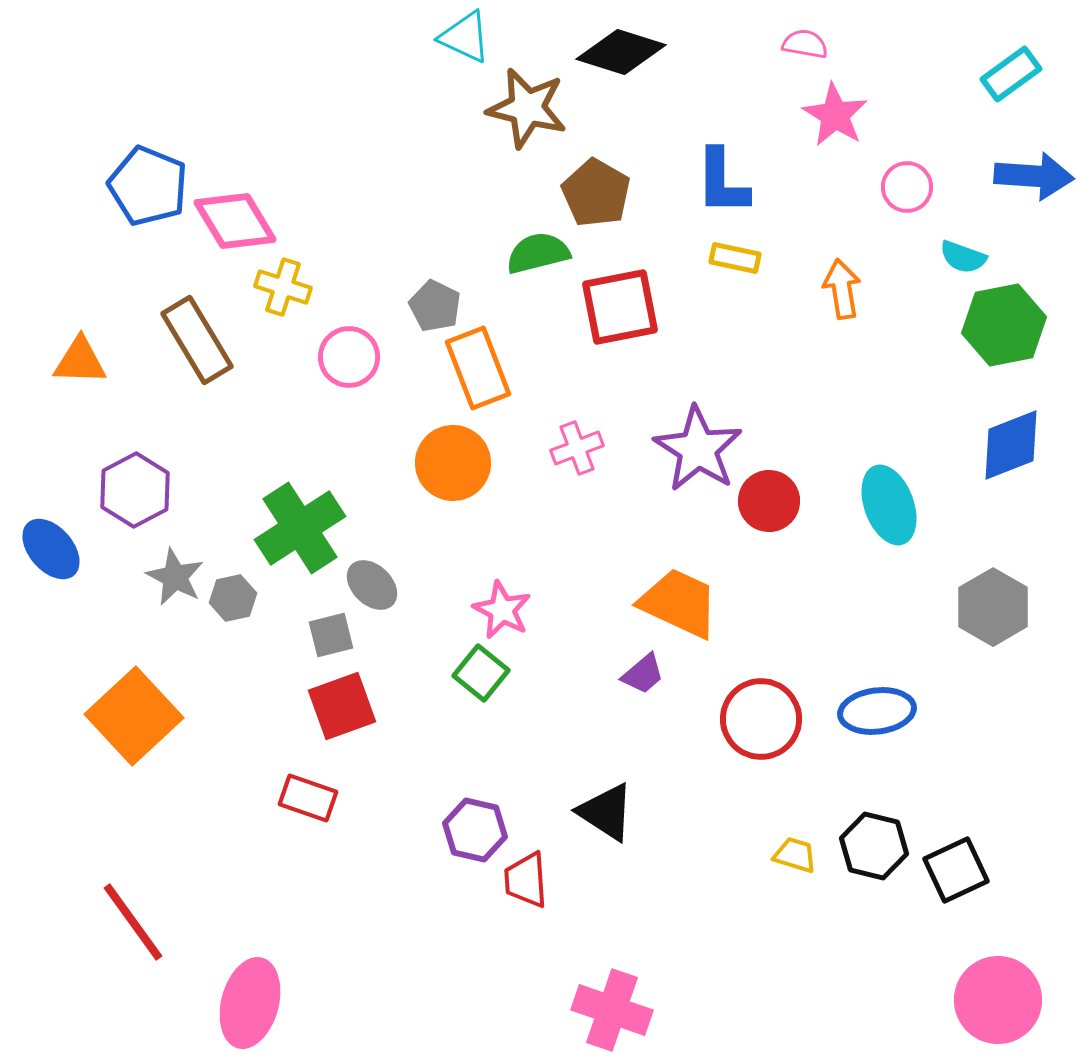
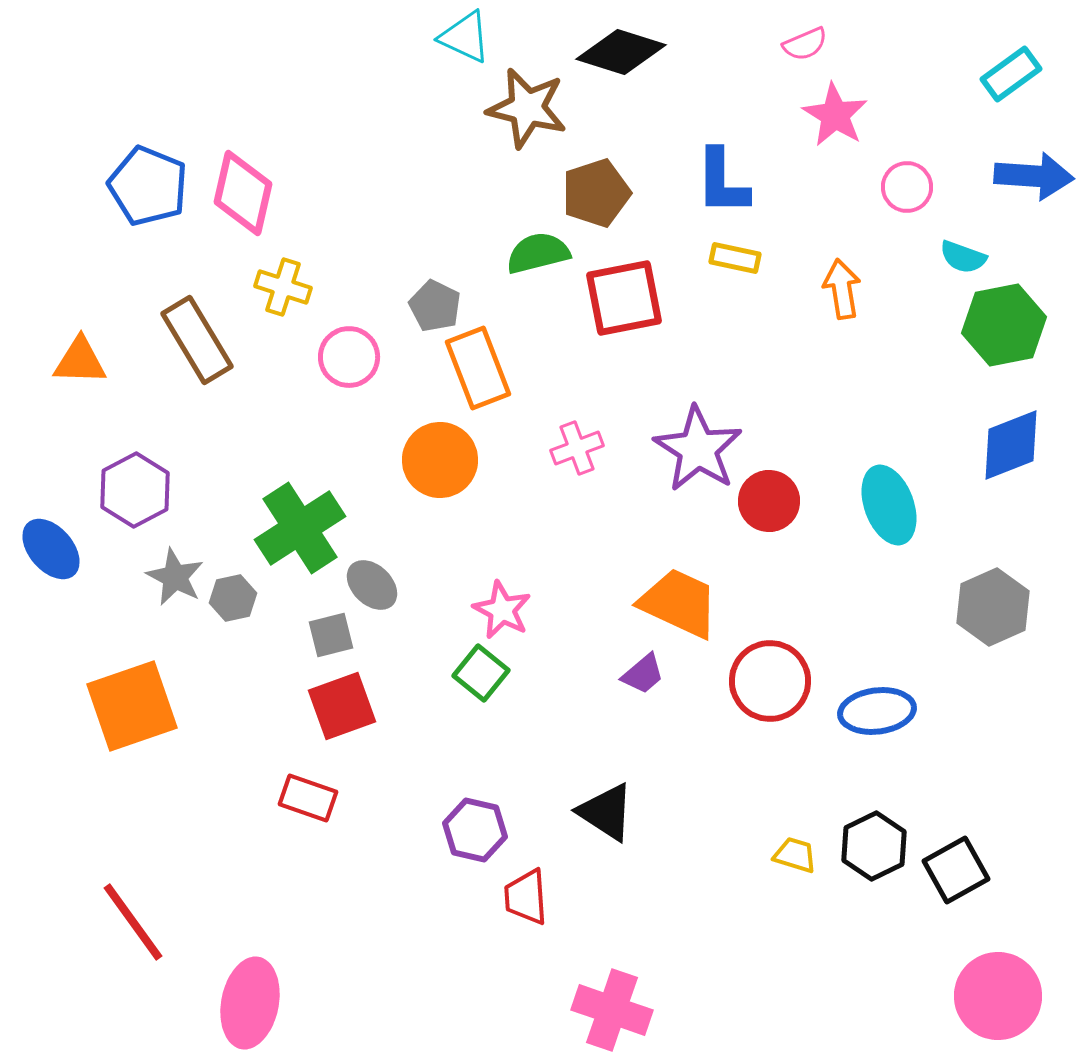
pink semicircle at (805, 44): rotated 147 degrees clockwise
brown pentagon at (596, 193): rotated 24 degrees clockwise
pink diamond at (235, 221): moved 8 px right, 28 px up; rotated 44 degrees clockwise
red square at (620, 307): moved 4 px right, 9 px up
orange circle at (453, 463): moved 13 px left, 3 px up
gray hexagon at (993, 607): rotated 6 degrees clockwise
orange square at (134, 716): moved 2 px left, 10 px up; rotated 24 degrees clockwise
red circle at (761, 719): moved 9 px right, 38 px up
black hexagon at (874, 846): rotated 20 degrees clockwise
black square at (956, 870): rotated 4 degrees counterclockwise
red trapezoid at (526, 880): moved 17 px down
pink circle at (998, 1000): moved 4 px up
pink ellipse at (250, 1003): rotated 4 degrees counterclockwise
